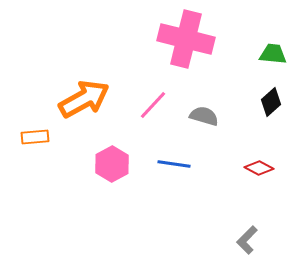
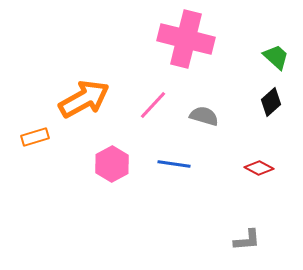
green trapezoid: moved 3 px right, 3 px down; rotated 36 degrees clockwise
orange rectangle: rotated 12 degrees counterclockwise
gray L-shape: rotated 140 degrees counterclockwise
